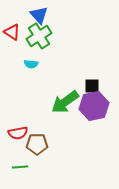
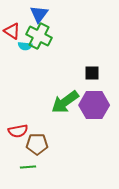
blue triangle: moved 1 px up; rotated 18 degrees clockwise
red triangle: moved 1 px up
green cross: rotated 30 degrees counterclockwise
cyan semicircle: moved 6 px left, 18 px up
black square: moved 13 px up
purple hexagon: moved 1 px up; rotated 12 degrees clockwise
red semicircle: moved 2 px up
green line: moved 8 px right
